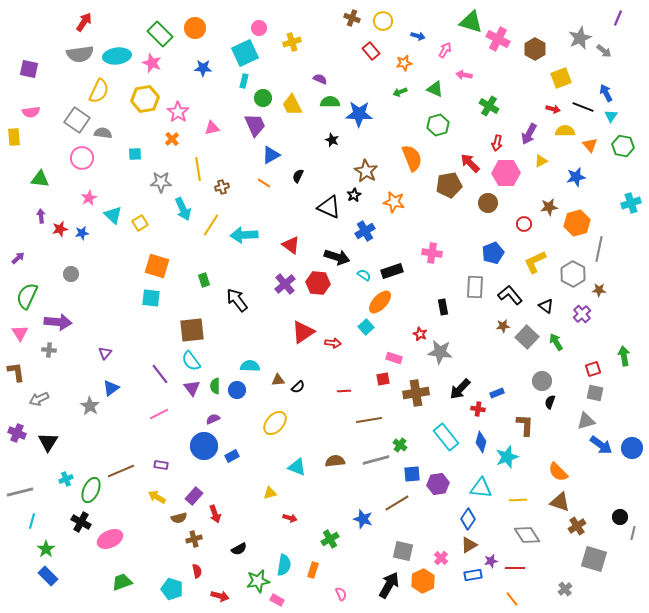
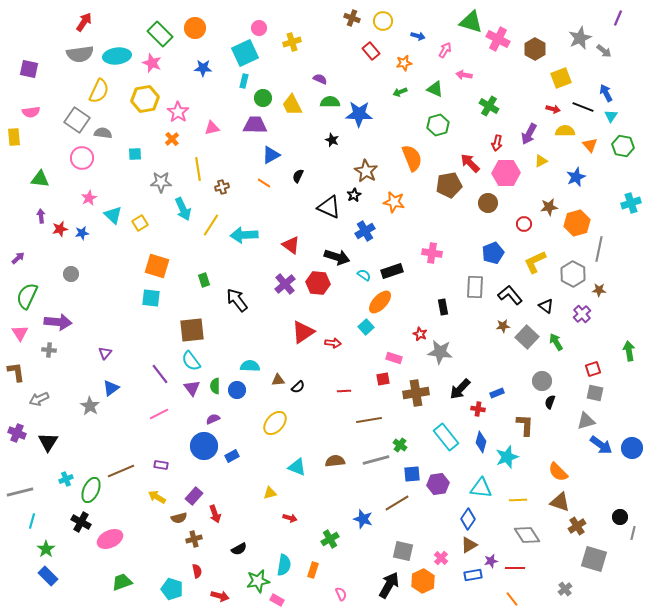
purple trapezoid at (255, 125): rotated 65 degrees counterclockwise
blue star at (576, 177): rotated 12 degrees counterclockwise
green arrow at (624, 356): moved 5 px right, 5 px up
